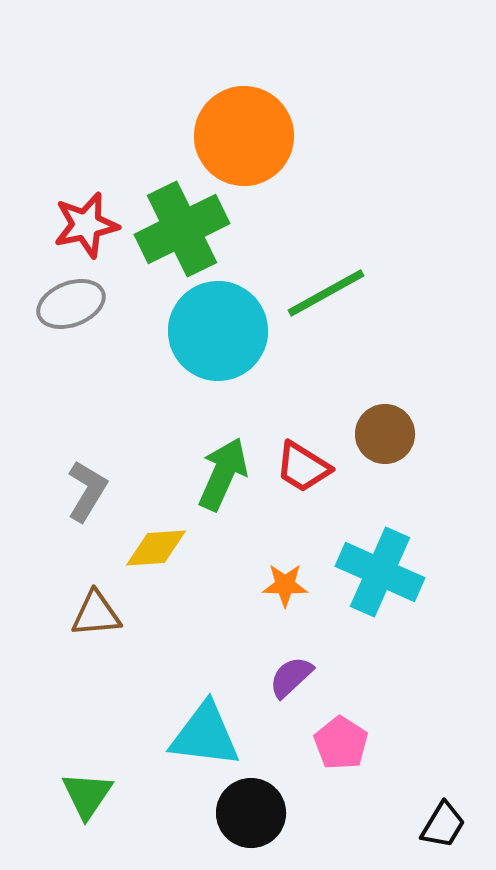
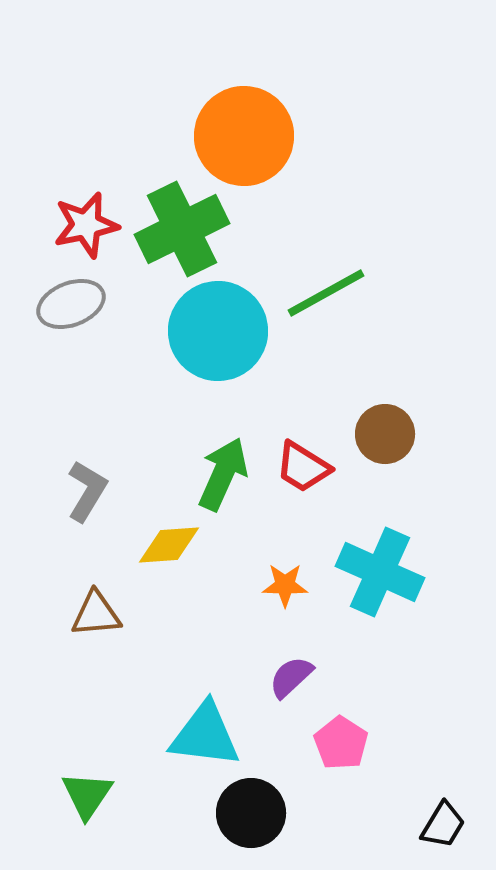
yellow diamond: moved 13 px right, 3 px up
